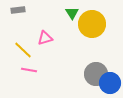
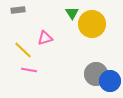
blue circle: moved 2 px up
